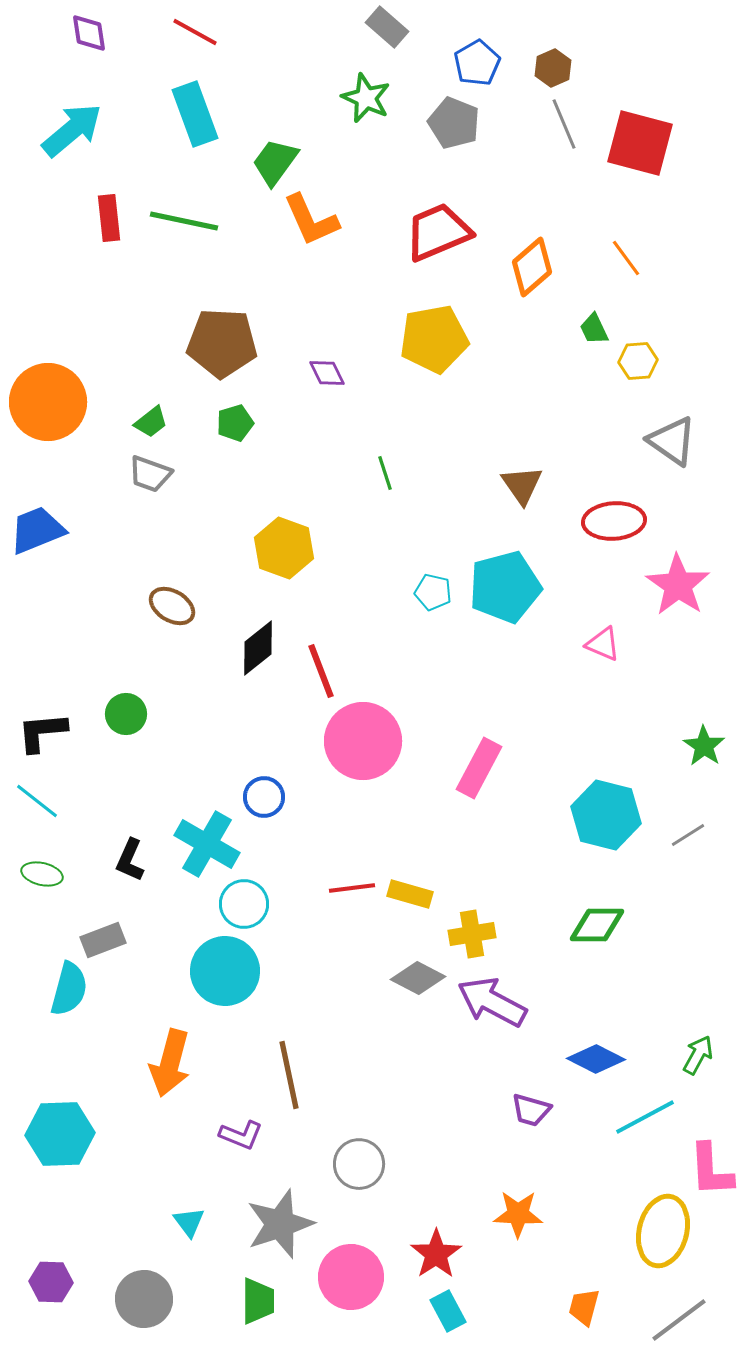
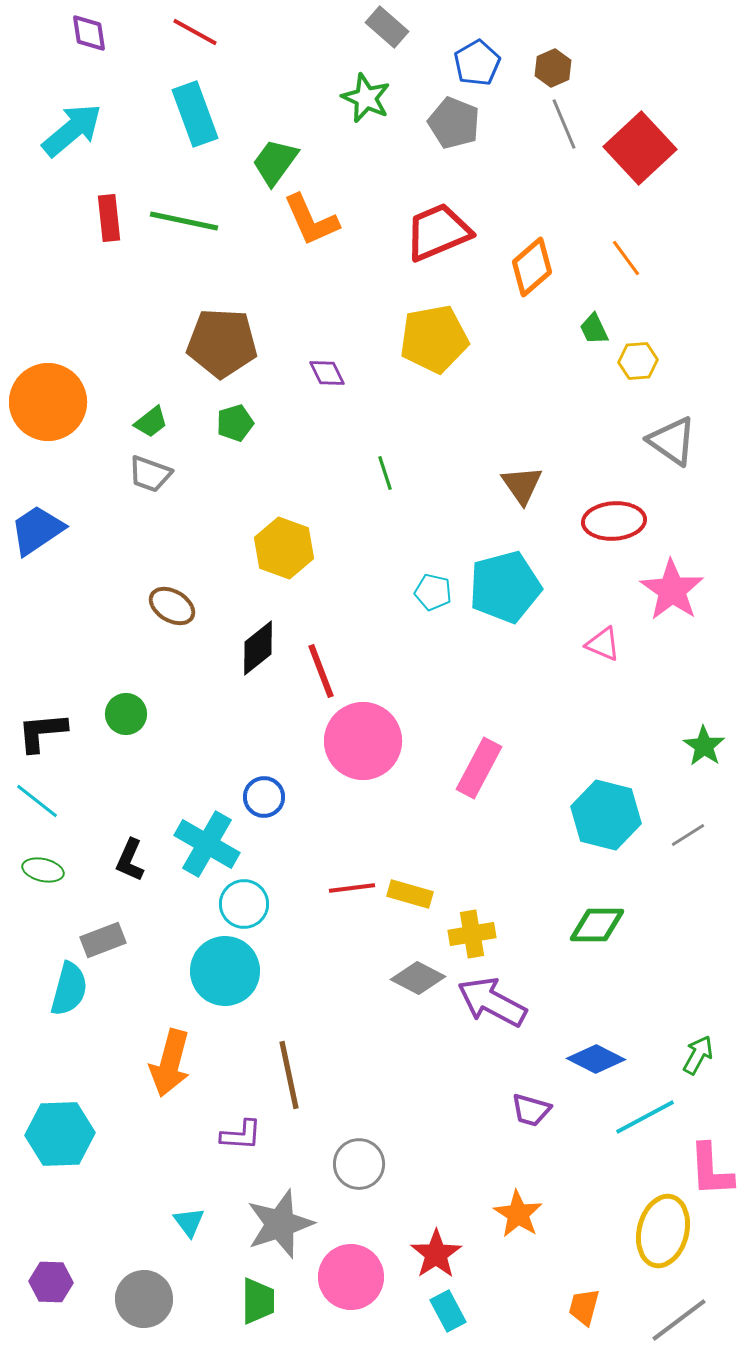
red square at (640, 143): moved 5 px down; rotated 32 degrees clockwise
blue trapezoid at (37, 530): rotated 12 degrees counterclockwise
pink star at (678, 585): moved 6 px left, 5 px down
green ellipse at (42, 874): moved 1 px right, 4 px up
purple L-shape at (241, 1135): rotated 18 degrees counterclockwise
orange star at (518, 1214): rotated 30 degrees clockwise
